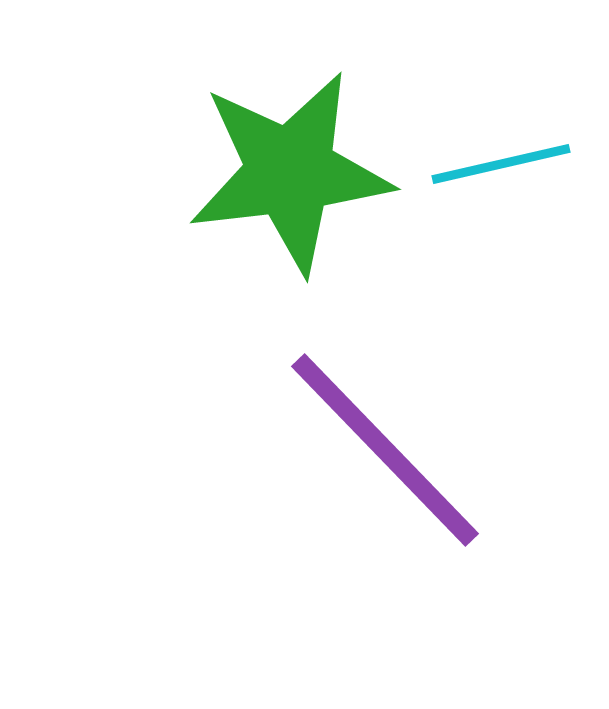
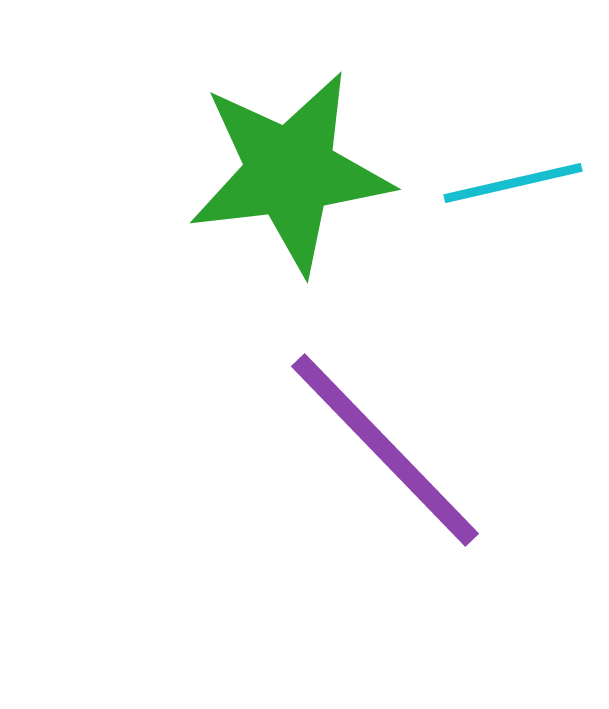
cyan line: moved 12 px right, 19 px down
